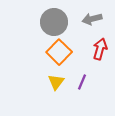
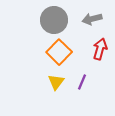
gray circle: moved 2 px up
